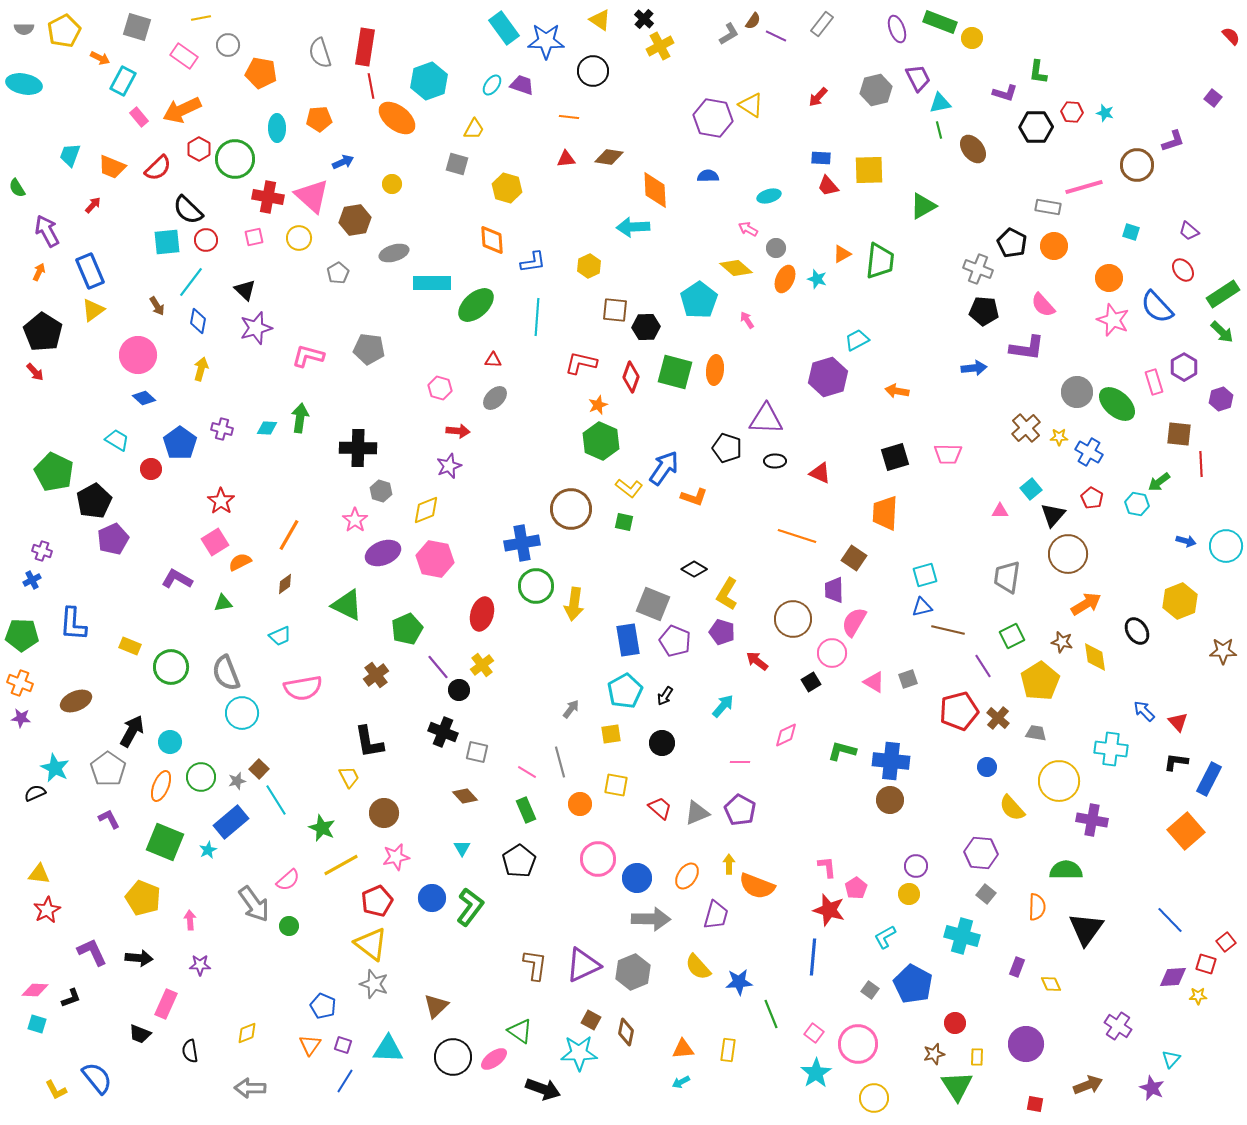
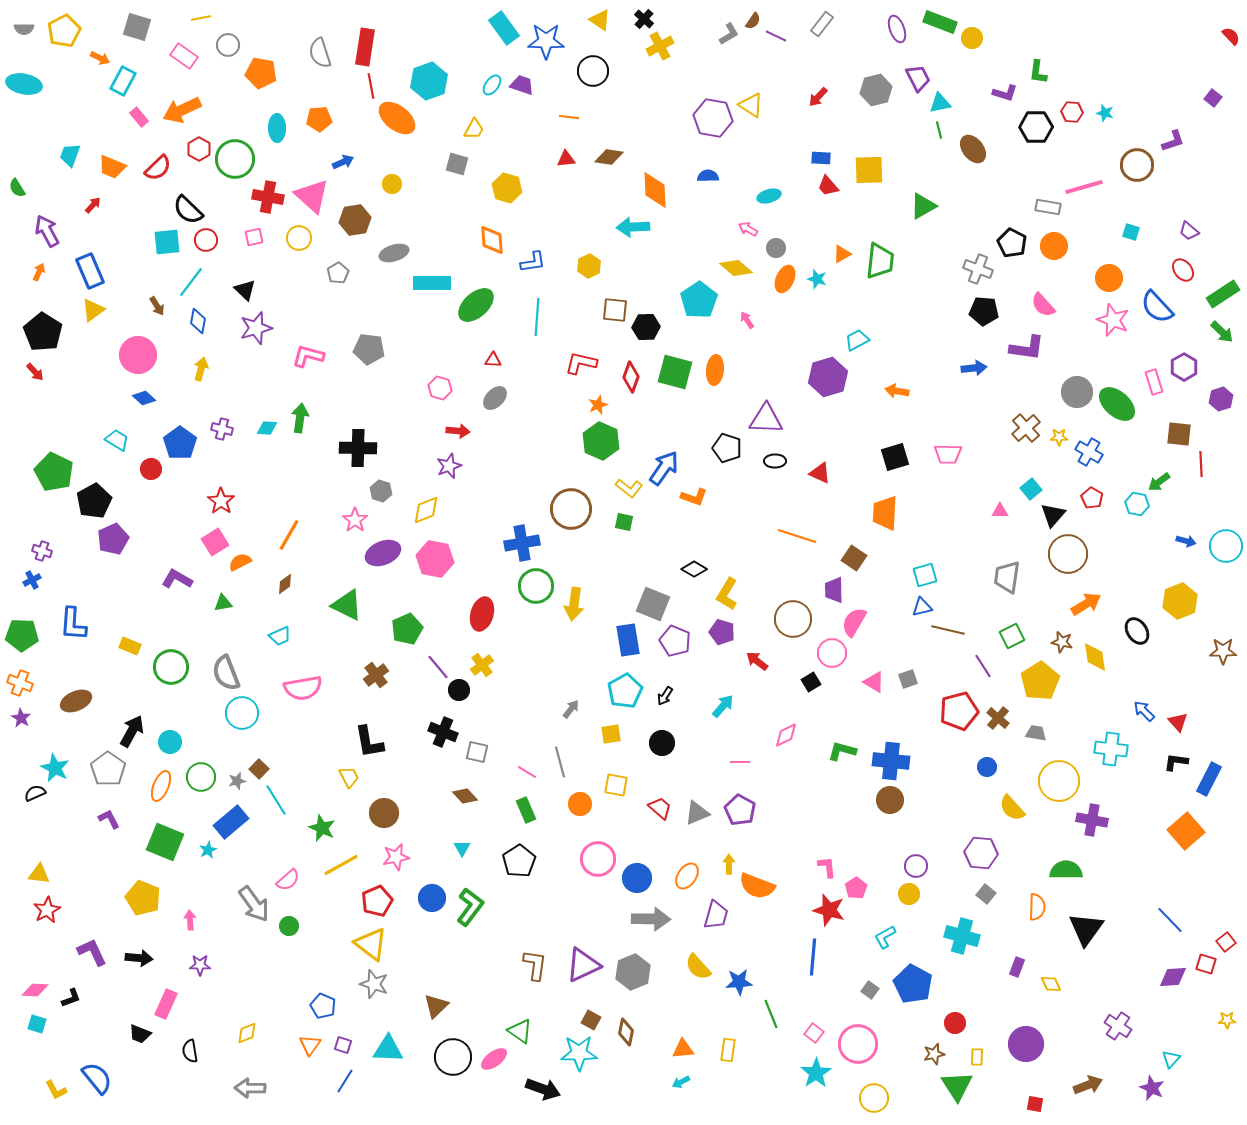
purple star at (21, 718): rotated 24 degrees clockwise
yellow star at (1198, 996): moved 29 px right, 24 px down
